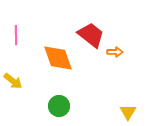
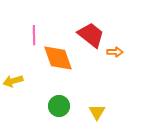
pink line: moved 18 px right
yellow arrow: rotated 126 degrees clockwise
yellow triangle: moved 31 px left
